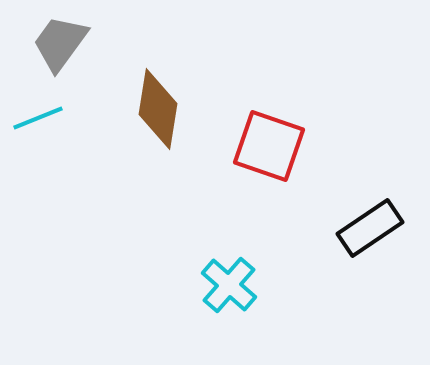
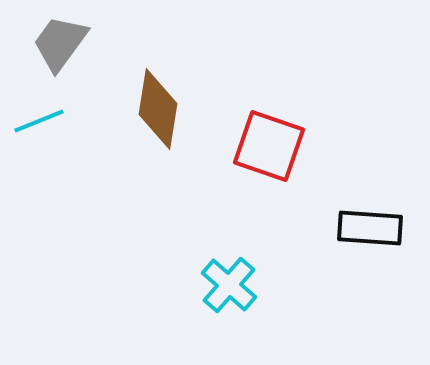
cyan line: moved 1 px right, 3 px down
black rectangle: rotated 38 degrees clockwise
